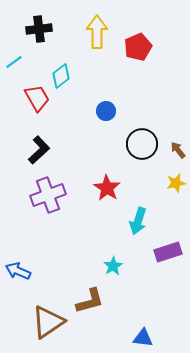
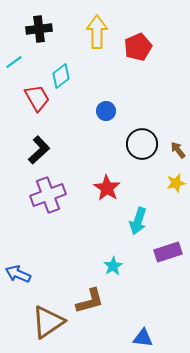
blue arrow: moved 3 px down
